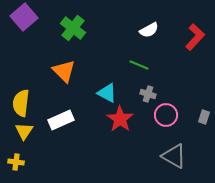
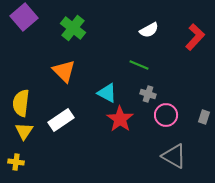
white rectangle: rotated 10 degrees counterclockwise
